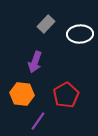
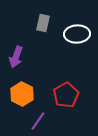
gray rectangle: moved 3 px left, 1 px up; rotated 30 degrees counterclockwise
white ellipse: moved 3 px left
purple arrow: moved 19 px left, 5 px up
orange hexagon: rotated 20 degrees clockwise
